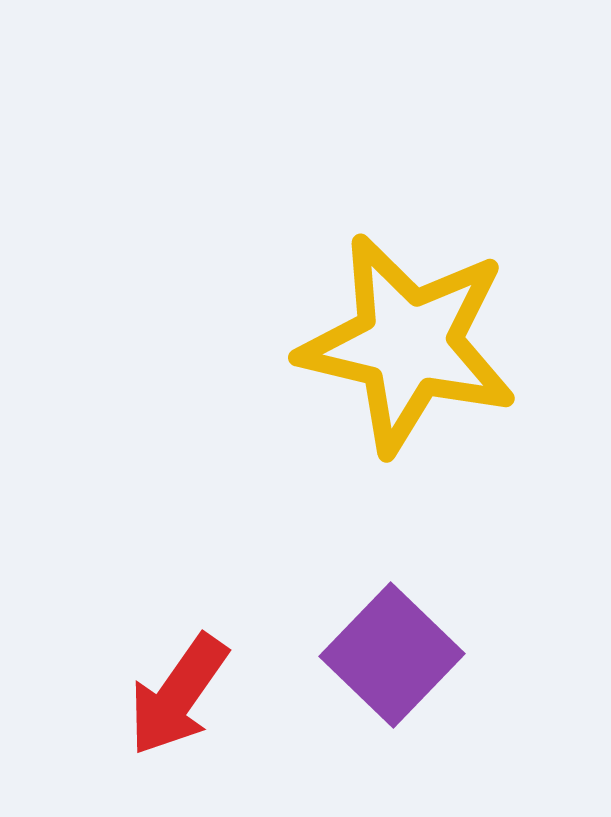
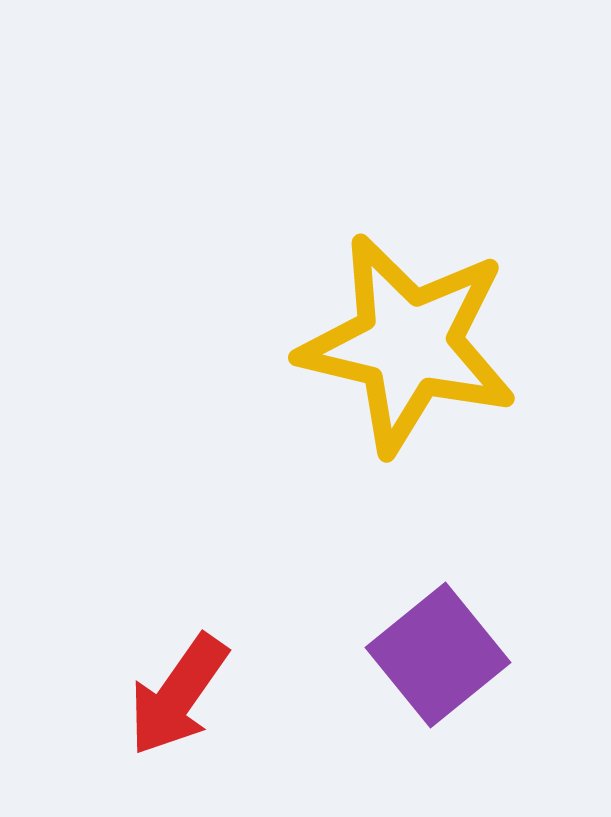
purple square: moved 46 px right; rotated 7 degrees clockwise
